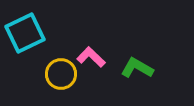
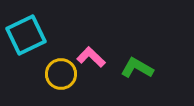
cyan square: moved 1 px right, 2 px down
